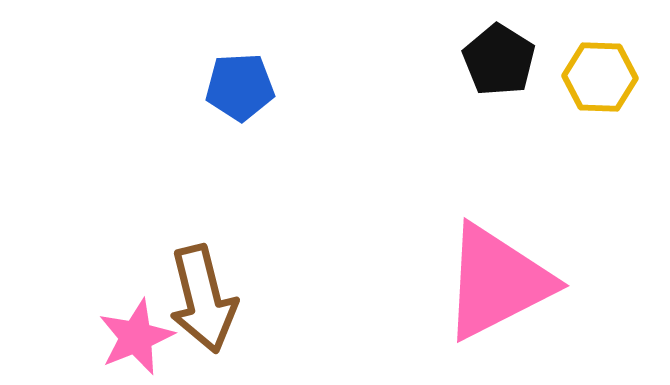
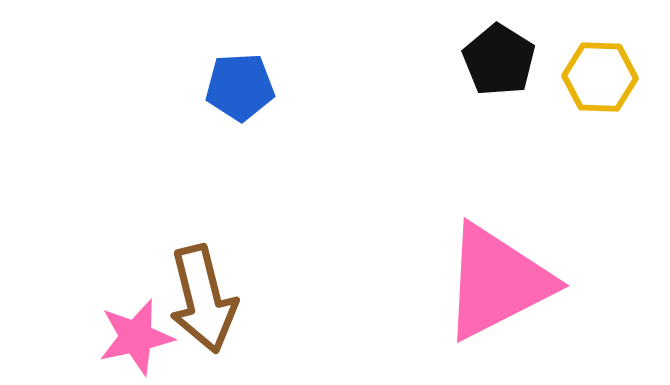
pink star: rotated 10 degrees clockwise
